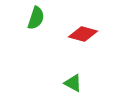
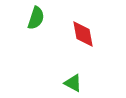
red diamond: rotated 64 degrees clockwise
